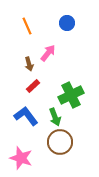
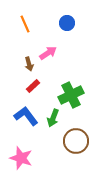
orange line: moved 2 px left, 2 px up
pink arrow: rotated 18 degrees clockwise
green arrow: moved 2 px left, 1 px down; rotated 42 degrees clockwise
brown circle: moved 16 px right, 1 px up
